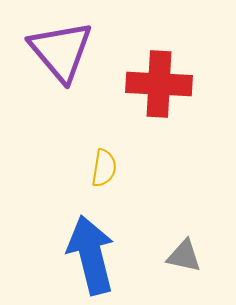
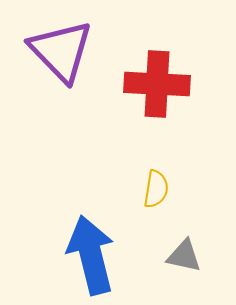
purple triangle: rotated 4 degrees counterclockwise
red cross: moved 2 px left
yellow semicircle: moved 52 px right, 21 px down
